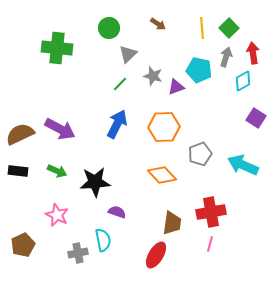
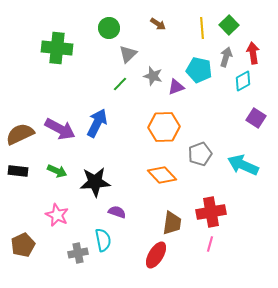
green square: moved 3 px up
blue arrow: moved 20 px left, 1 px up
